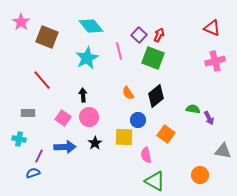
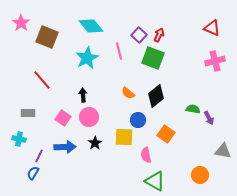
pink star: moved 1 px down
orange semicircle: rotated 16 degrees counterclockwise
blue semicircle: rotated 40 degrees counterclockwise
